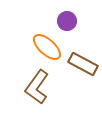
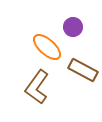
purple circle: moved 6 px right, 6 px down
brown rectangle: moved 6 px down
